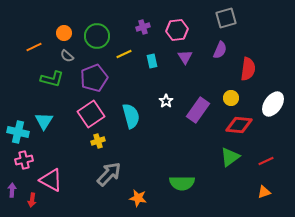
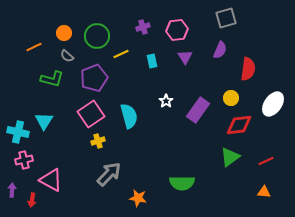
yellow line: moved 3 px left
cyan semicircle: moved 2 px left
red diamond: rotated 12 degrees counterclockwise
orange triangle: rotated 24 degrees clockwise
